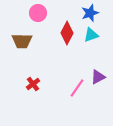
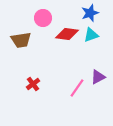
pink circle: moved 5 px right, 5 px down
red diamond: moved 1 px down; rotated 70 degrees clockwise
brown trapezoid: moved 1 px left, 1 px up; rotated 10 degrees counterclockwise
